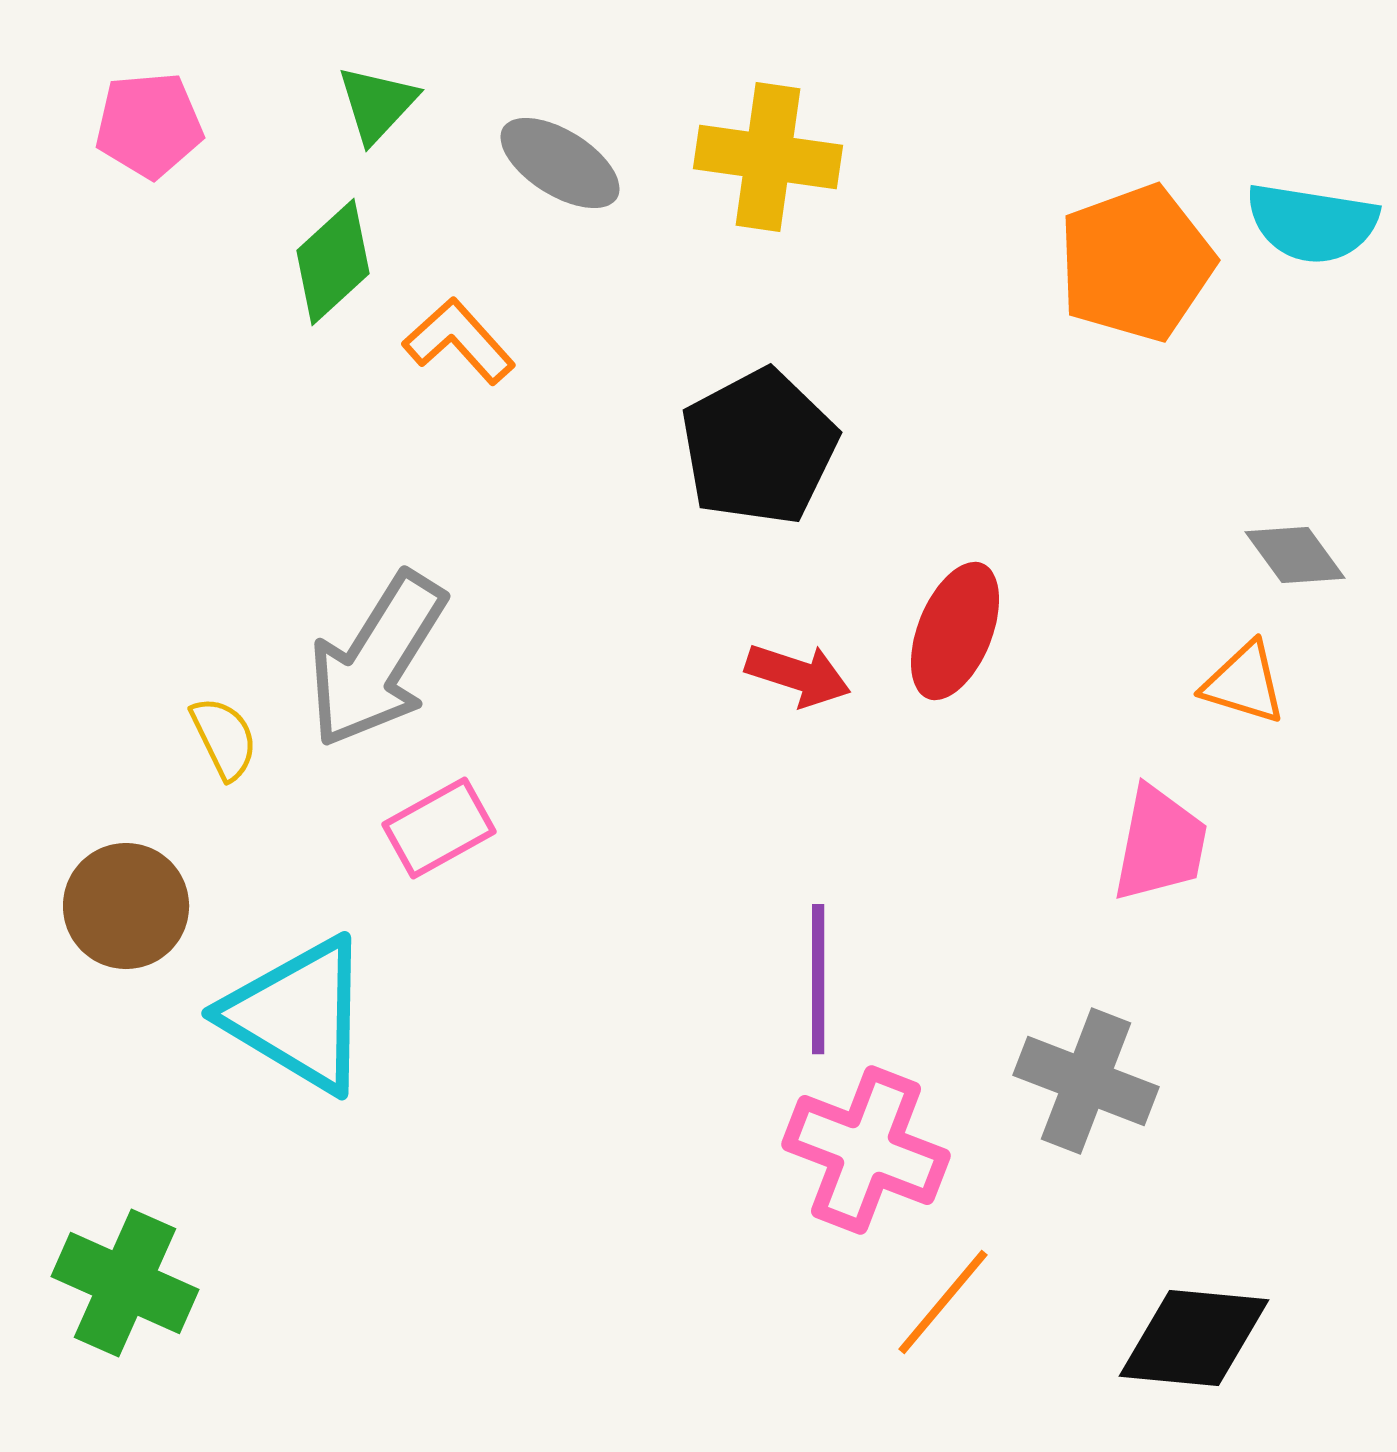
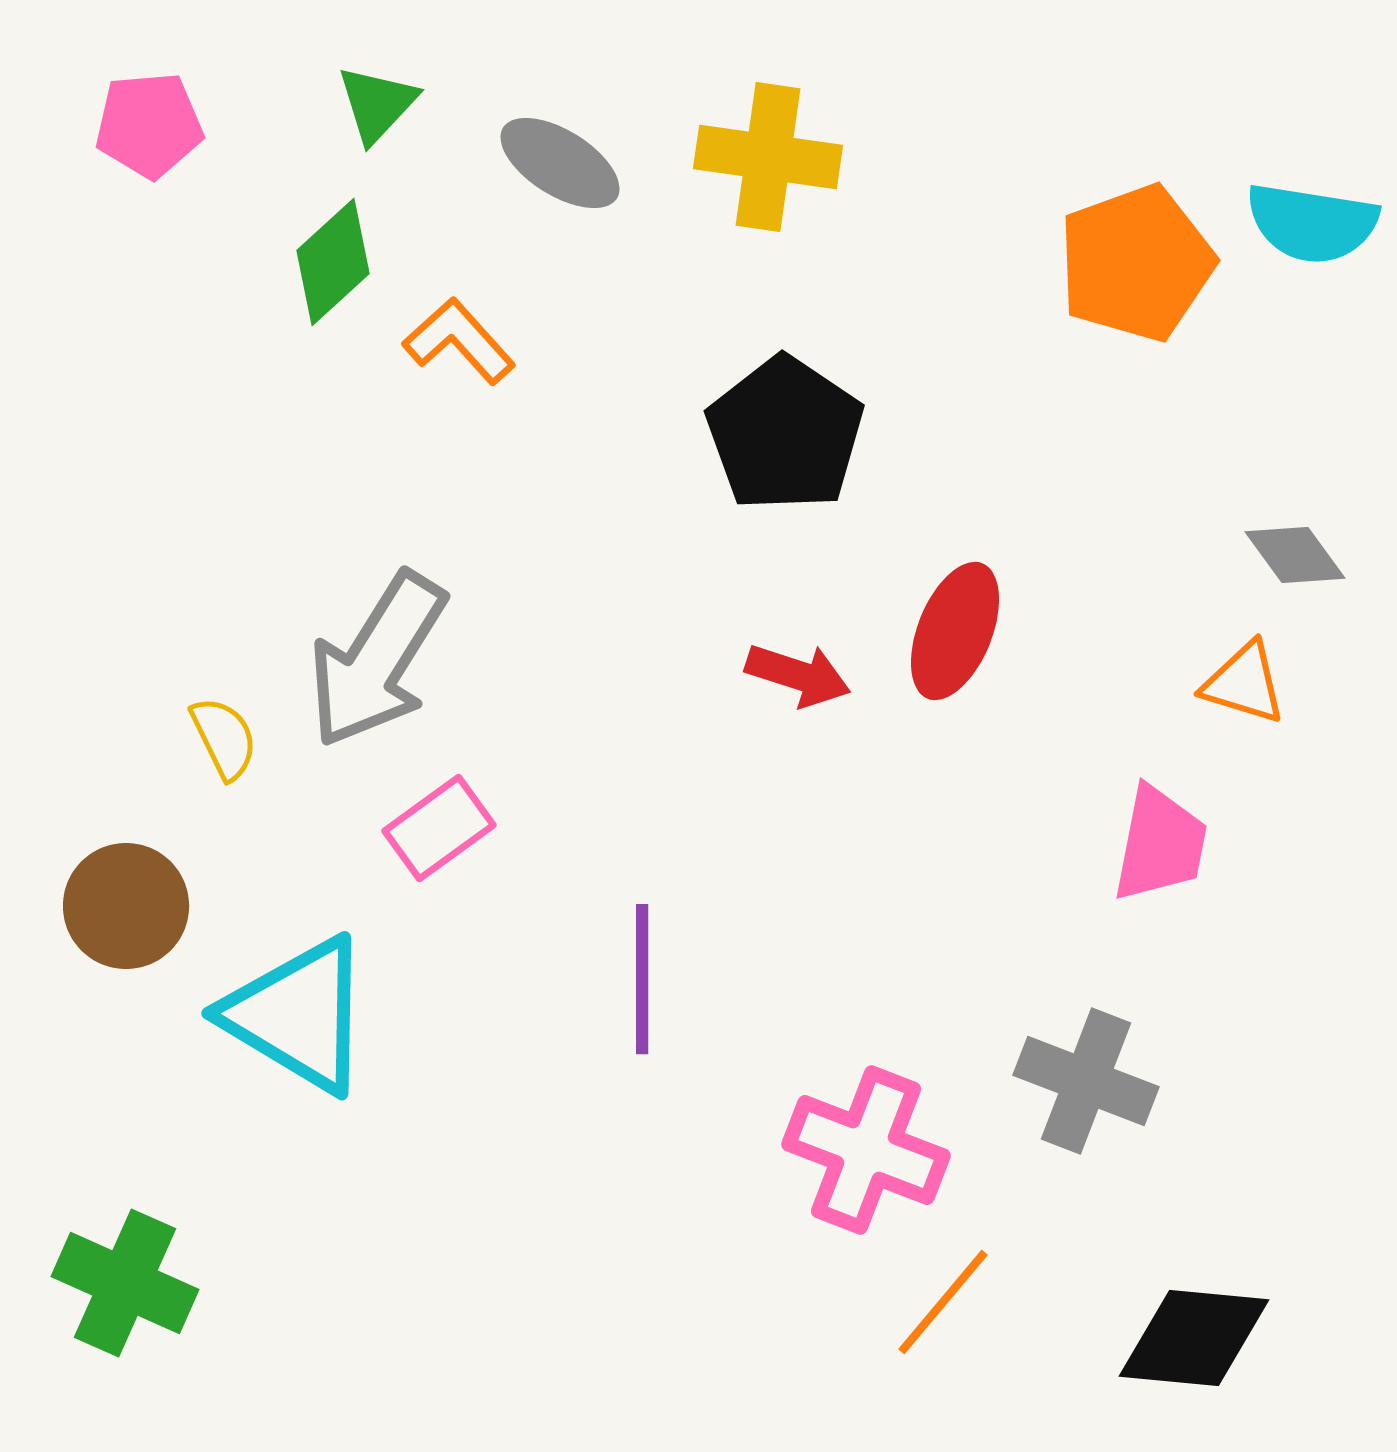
black pentagon: moved 26 px right, 13 px up; rotated 10 degrees counterclockwise
pink rectangle: rotated 7 degrees counterclockwise
purple line: moved 176 px left
